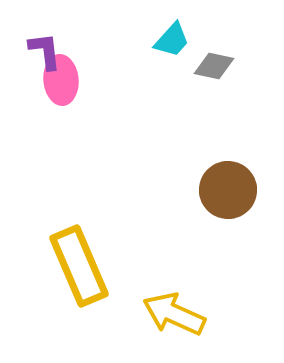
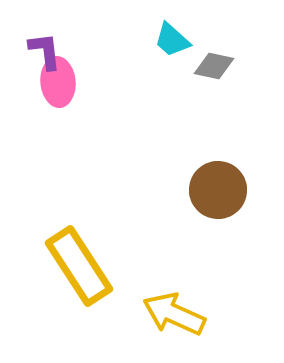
cyan trapezoid: rotated 90 degrees clockwise
pink ellipse: moved 3 px left, 2 px down
brown circle: moved 10 px left
yellow rectangle: rotated 10 degrees counterclockwise
